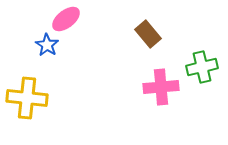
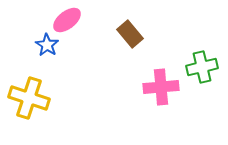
pink ellipse: moved 1 px right, 1 px down
brown rectangle: moved 18 px left
yellow cross: moved 2 px right; rotated 12 degrees clockwise
